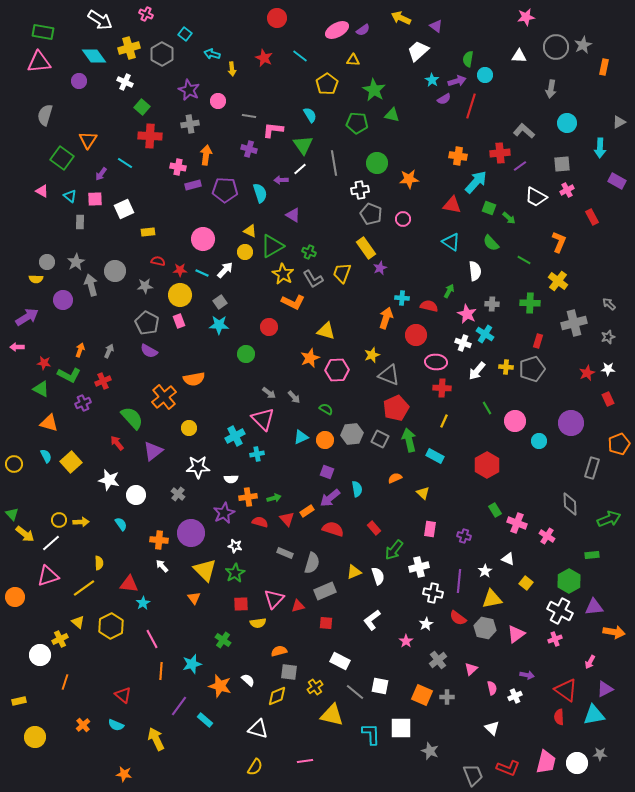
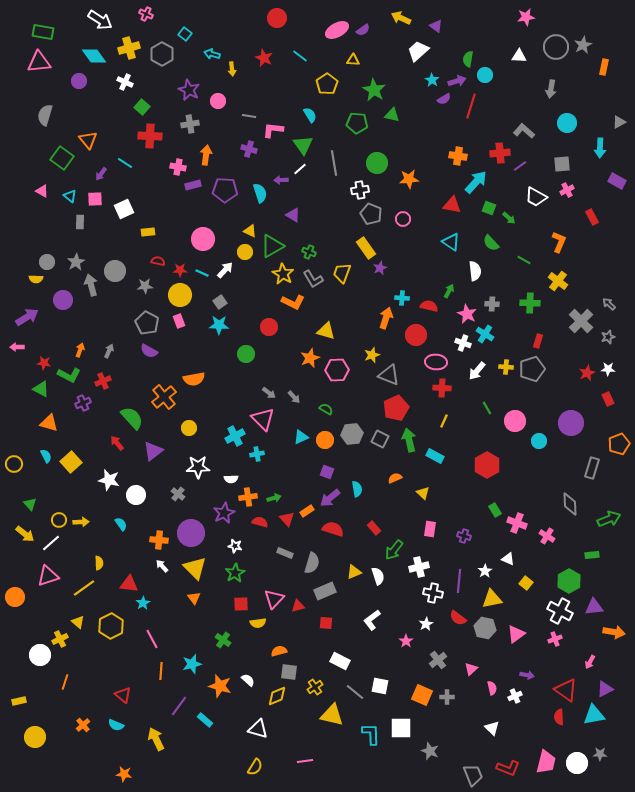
orange triangle at (88, 140): rotated 12 degrees counterclockwise
gray cross at (574, 323): moved 7 px right, 2 px up; rotated 30 degrees counterclockwise
green triangle at (12, 514): moved 18 px right, 10 px up
yellow triangle at (205, 570): moved 10 px left, 2 px up
